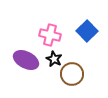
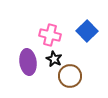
purple ellipse: moved 2 px right, 2 px down; rotated 55 degrees clockwise
brown circle: moved 2 px left, 2 px down
